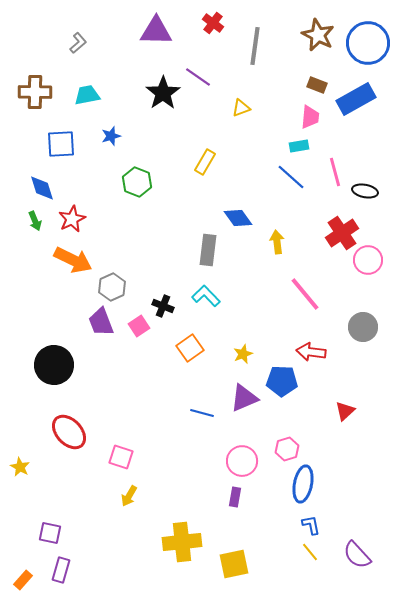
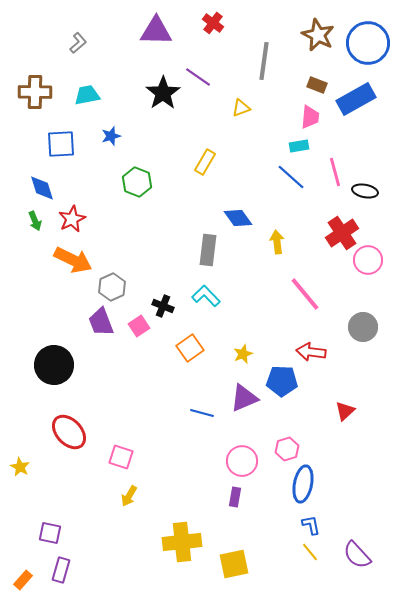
gray line at (255, 46): moved 9 px right, 15 px down
